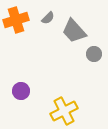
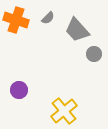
orange cross: rotated 35 degrees clockwise
gray trapezoid: moved 3 px right, 1 px up
purple circle: moved 2 px left, 1 px up
yellow cross: rotated 12 degrees counterclockwise
